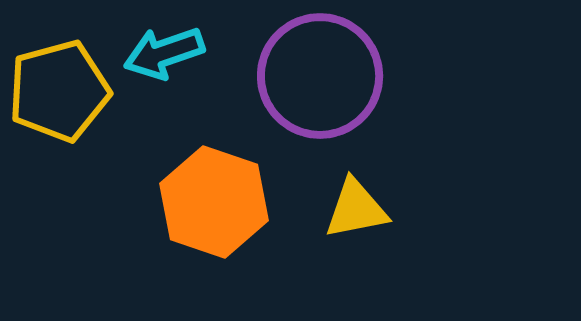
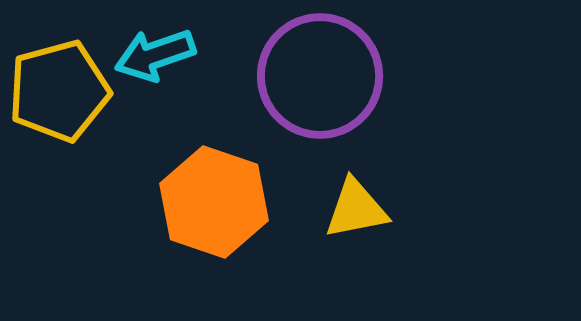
cyan arrow: moved 9 px left, 2 px down
